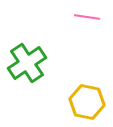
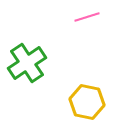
pink line: rotated 25 degrees counterclockwise
